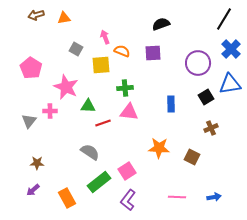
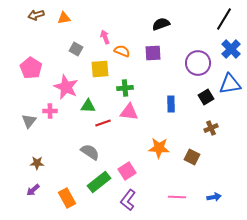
yellow square: moved 1 px left, 4 px down
